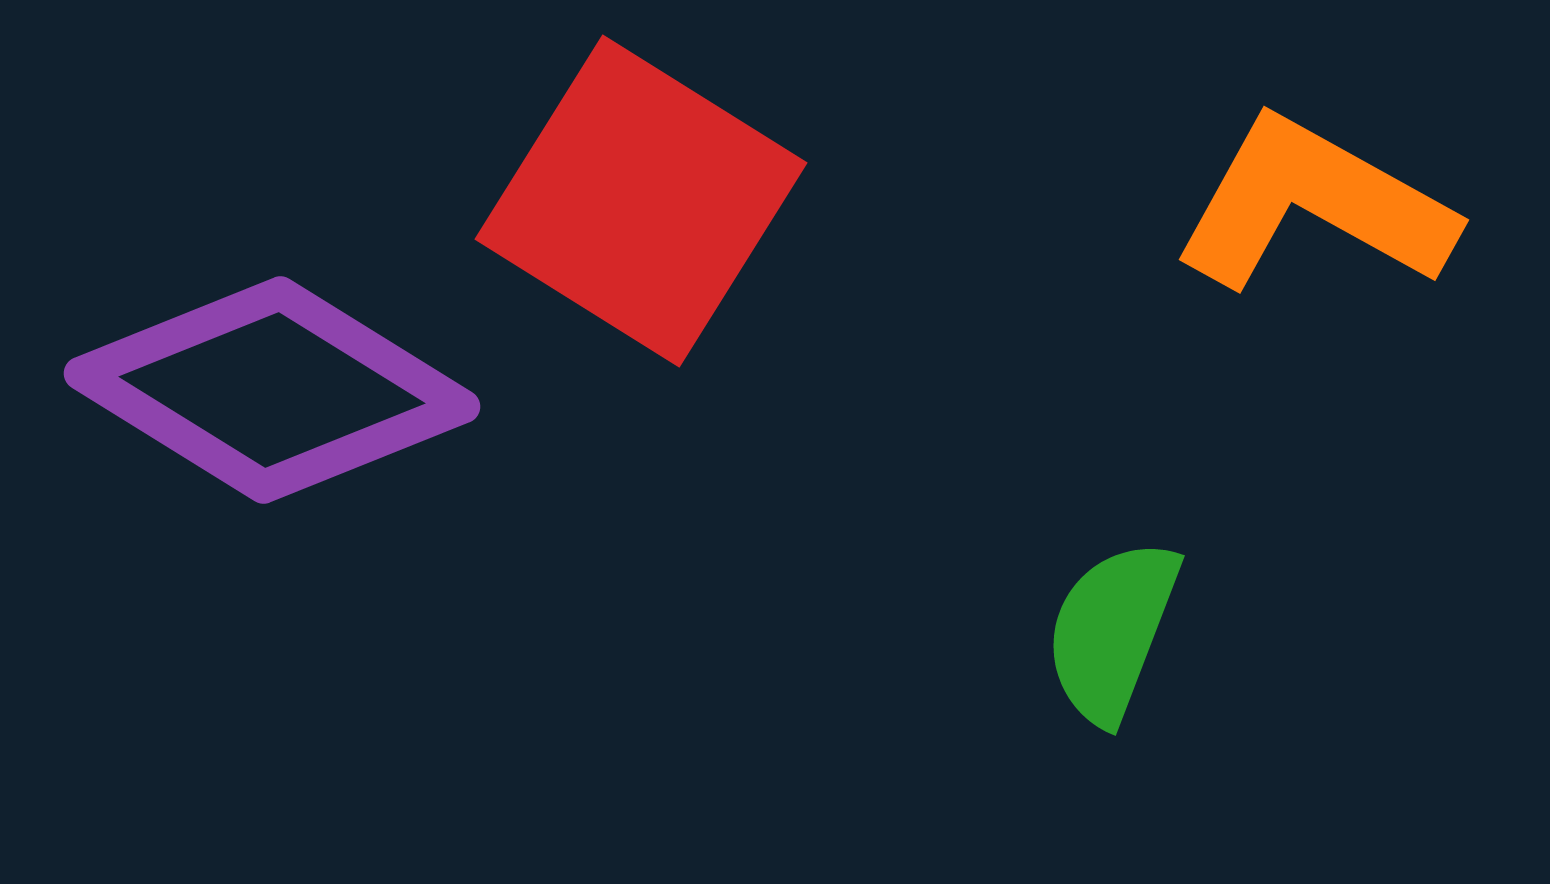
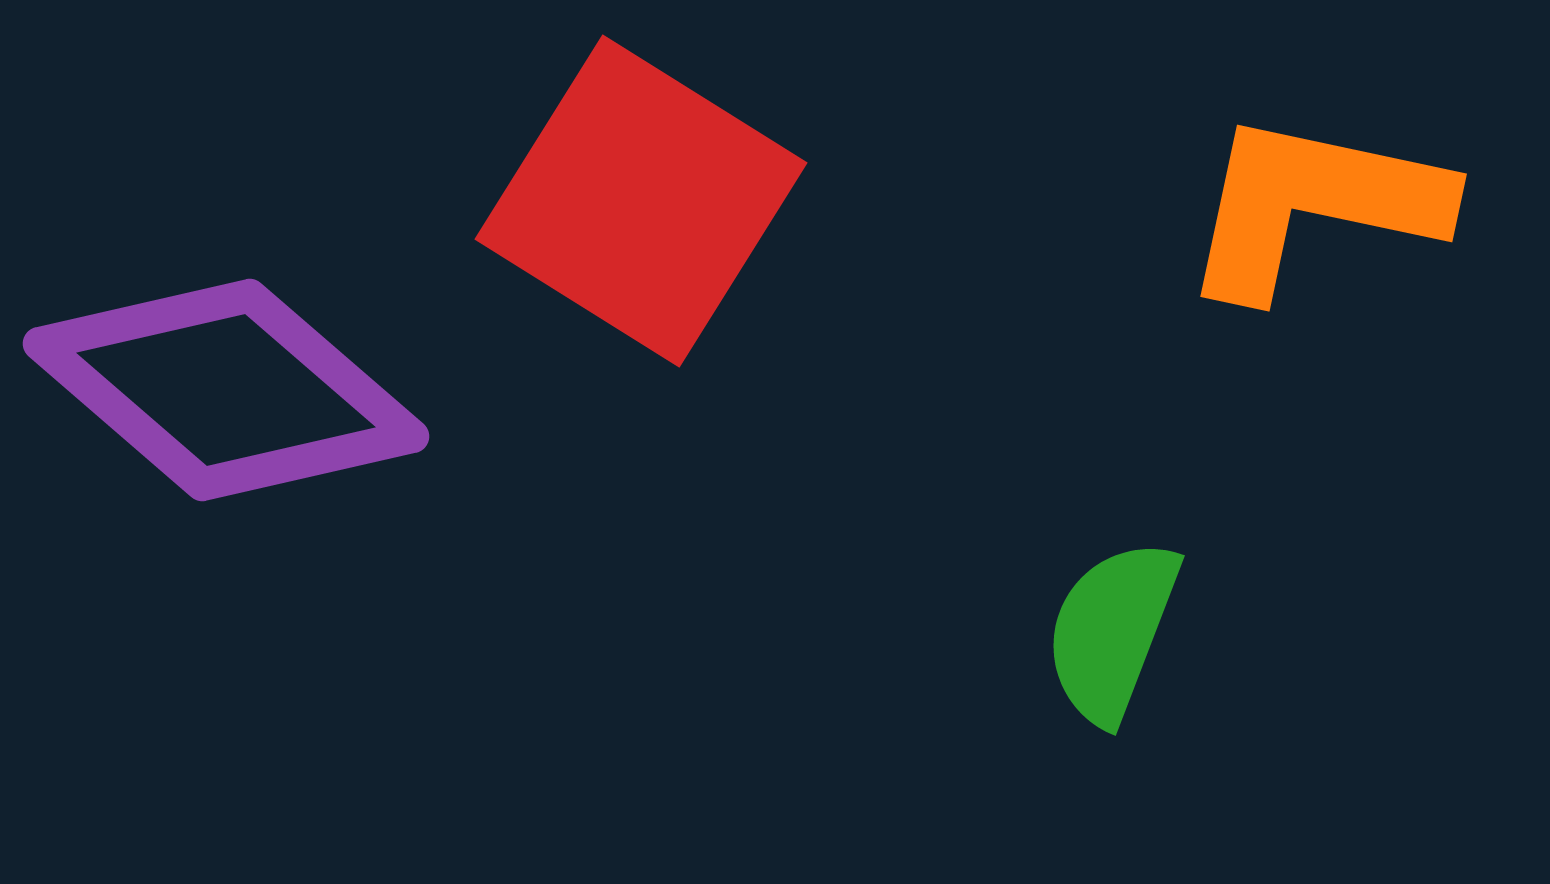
orange L-shape: rotated 17 degrees counterclockwise
purple diamond: moved 46 px left; rotated 9 degrees clockwise
